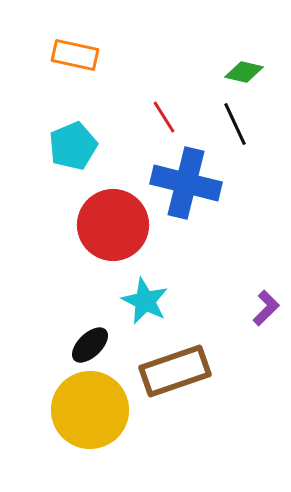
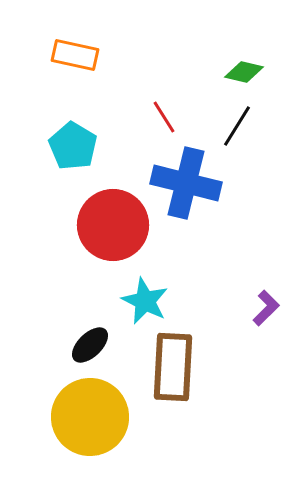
black line: moved 2 px right, 2 px down; rotated 57 degrees clockwise
cyan pentagon: rotated 18 degrees counterclockwise
brown rectangle: moved 2 px left, 4 px up; rotated 68 degrees counterclockwise
yellow circle: moved 7 px down
